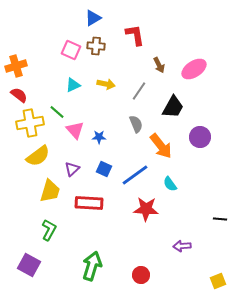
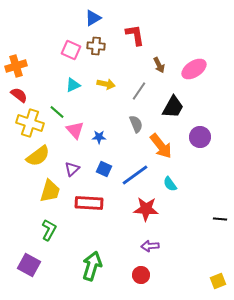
yellow cross: rotated 28 degrees clockwise
purple arrow: moved 32 px left
